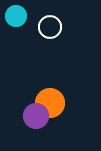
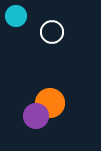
white circle: moved 2 px right, 5 px down
